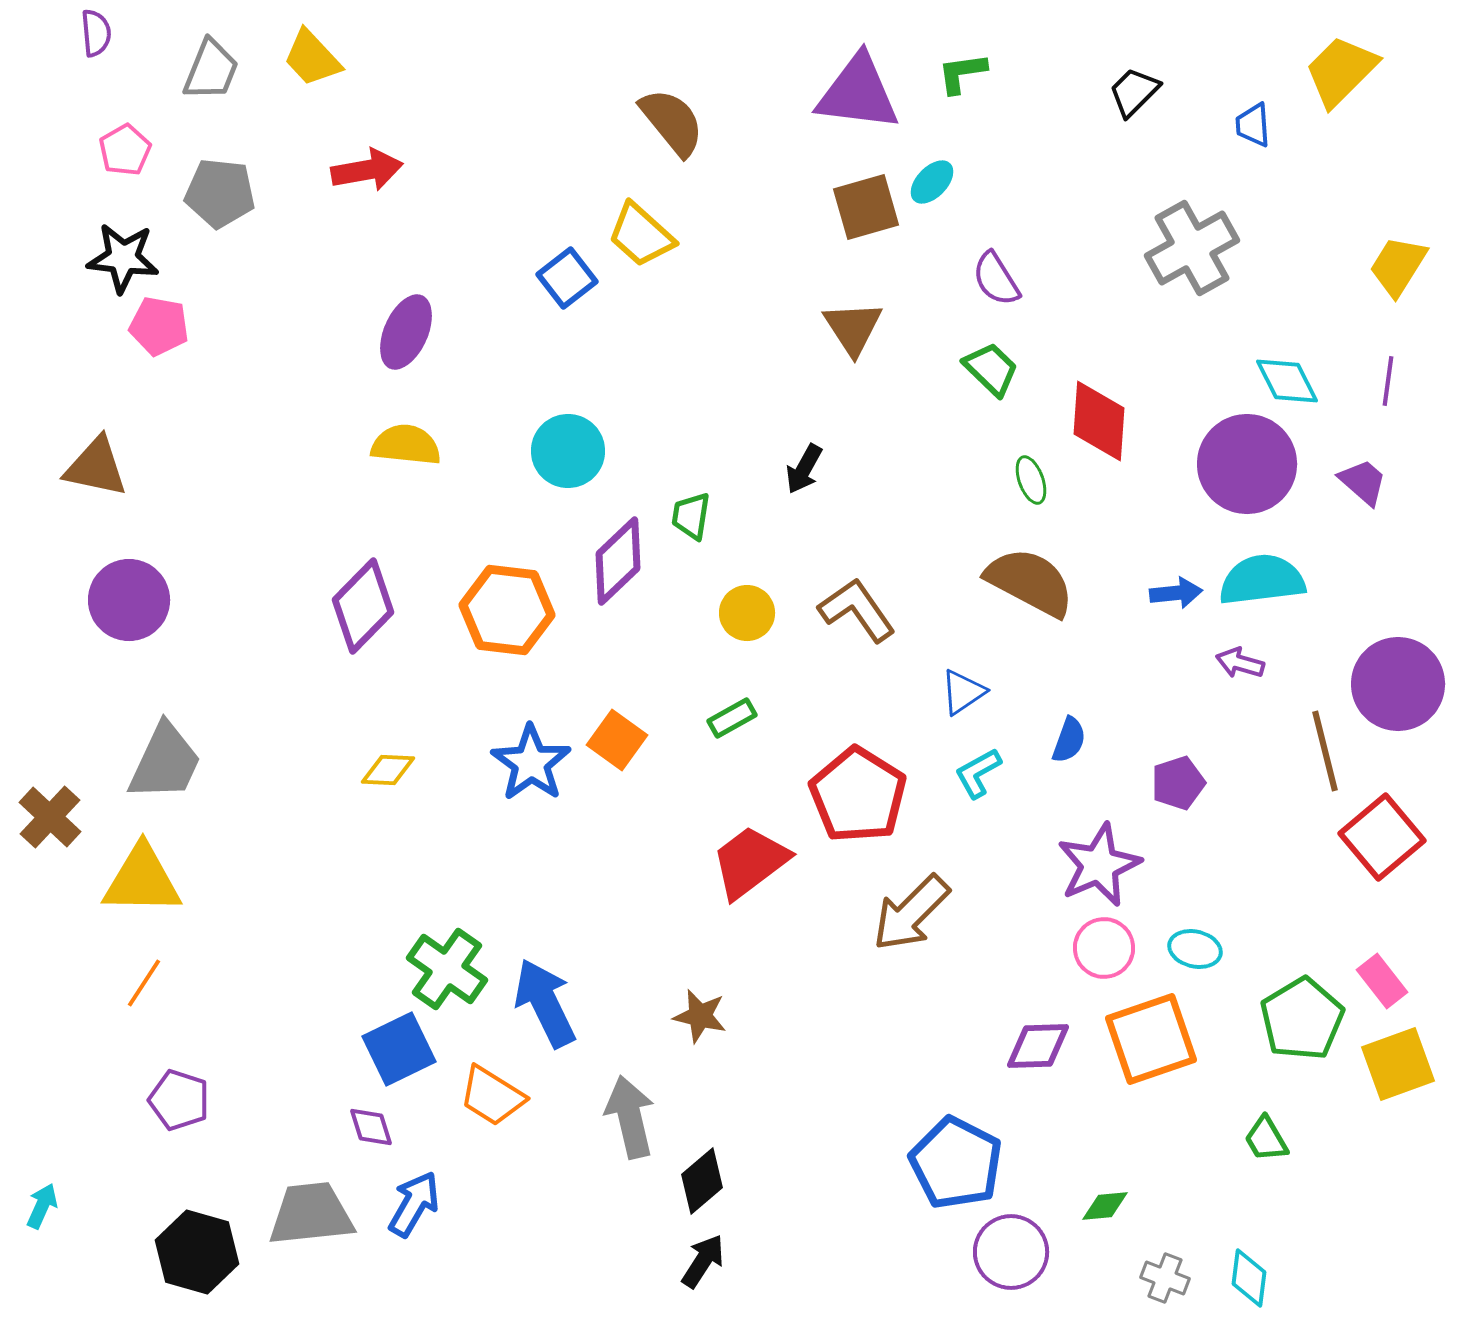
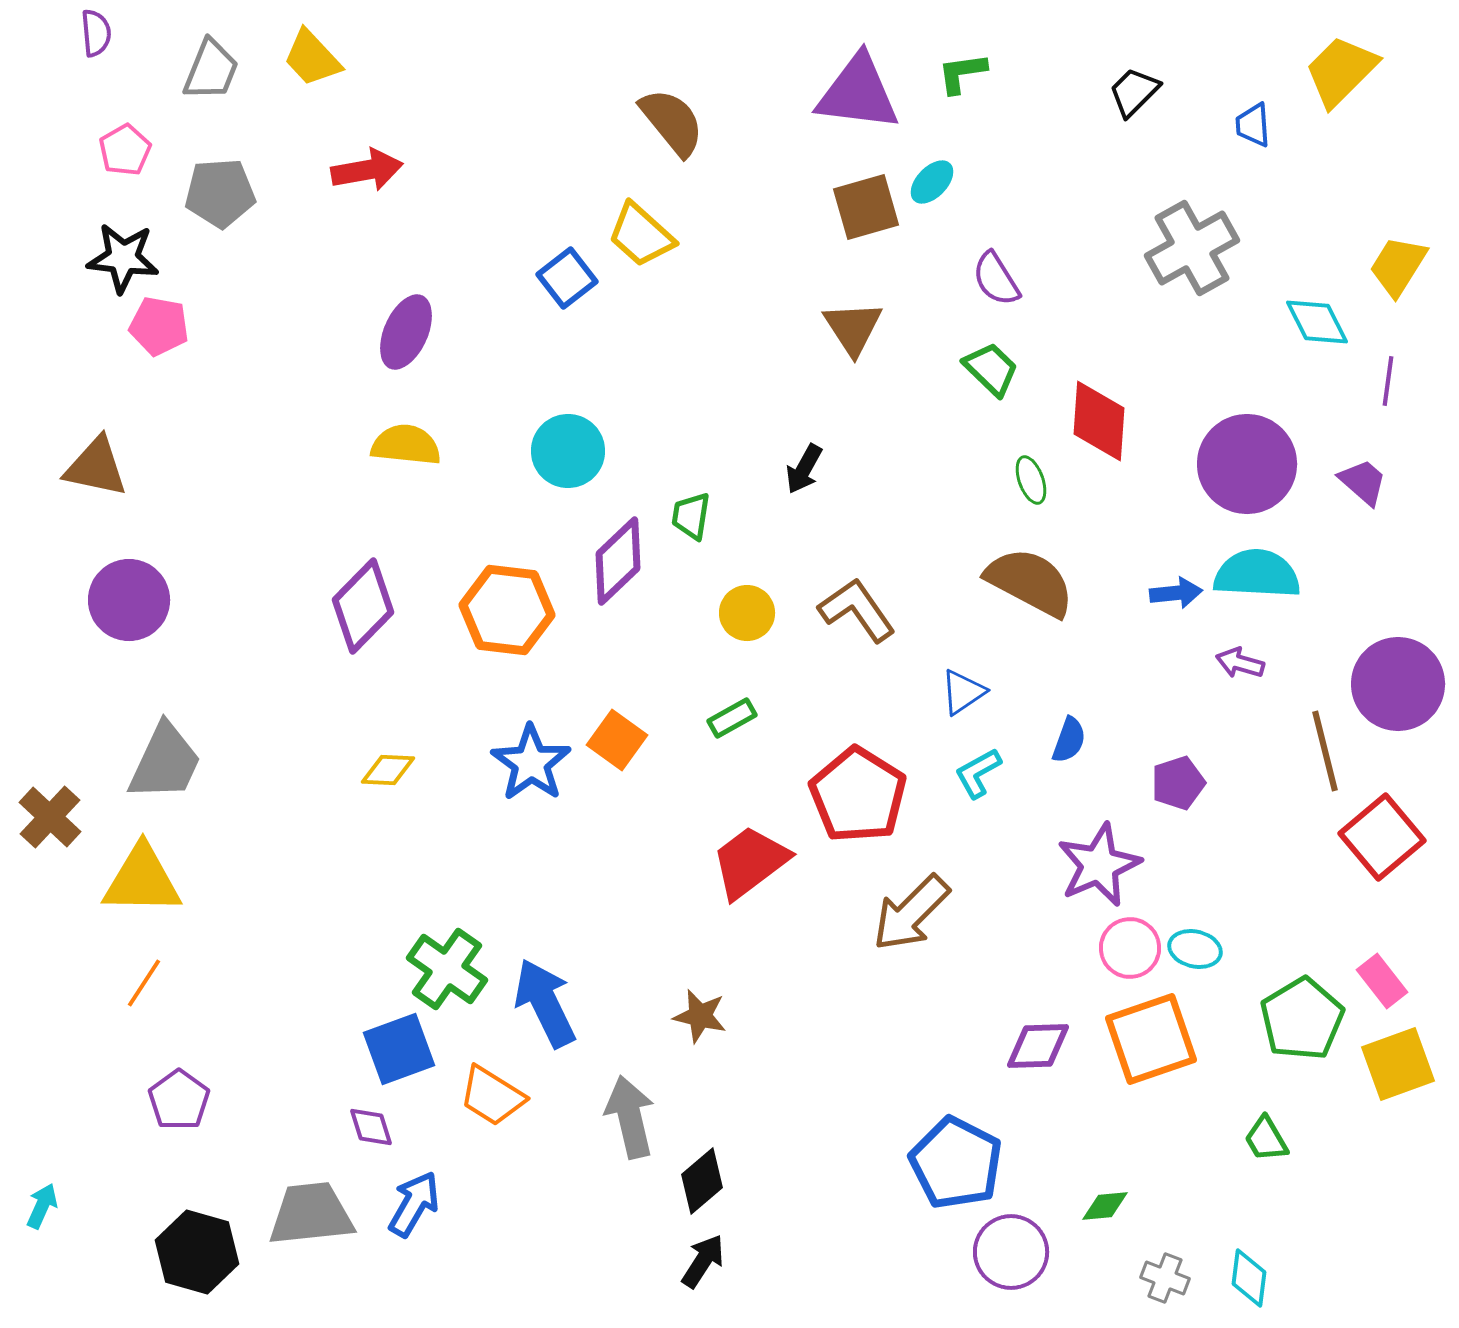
gray pentagon at (220, 193): rotated 10 degrees counterclockwise
cyan diamond at (1287, 381): moved 30 px right, 59 px up
cyan semicircle at (1262, 580): moved 5 px left, 6 px up; rotated 10 degrees clockwise
pink circle at (1104, 948): moved 26 px right
blue square at (399, 1049): rotated 6 degrees clockwise
purple pentagon at (179, 1100): rotated 18 degrees clockwise
